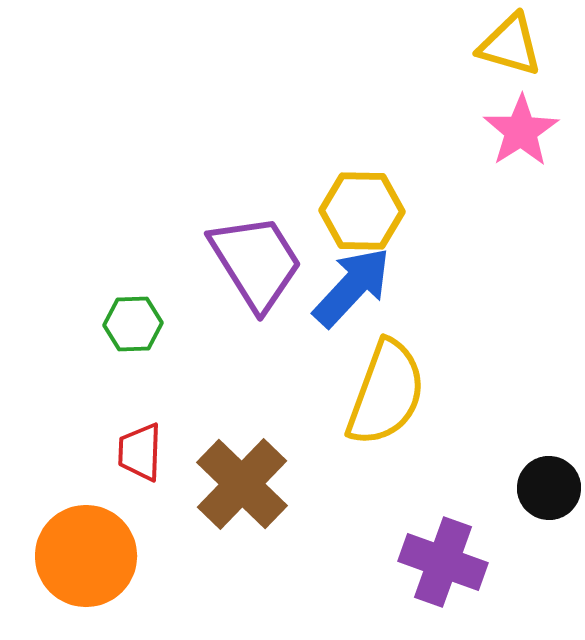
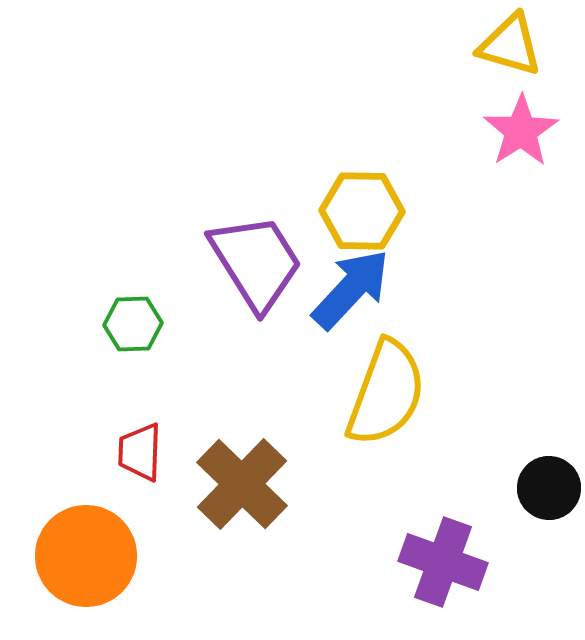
blue arrow: moved 1 px left, 2 px down
